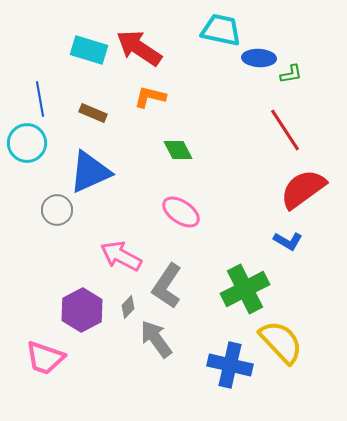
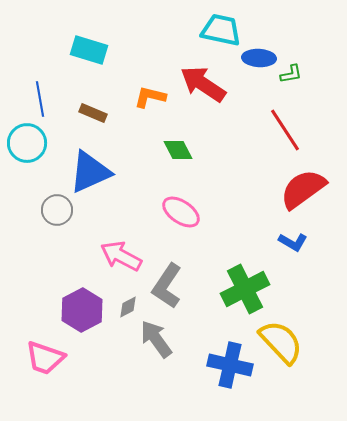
red arrow: moved 64 px right, 36 px down
blue L-shape: moved 5 px right, 1 px down
gray diamond: rotated 20 degrees clockwise
